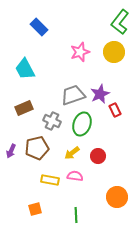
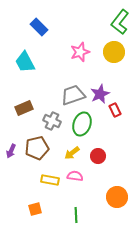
cyan trapezoid: moved 7 px up
